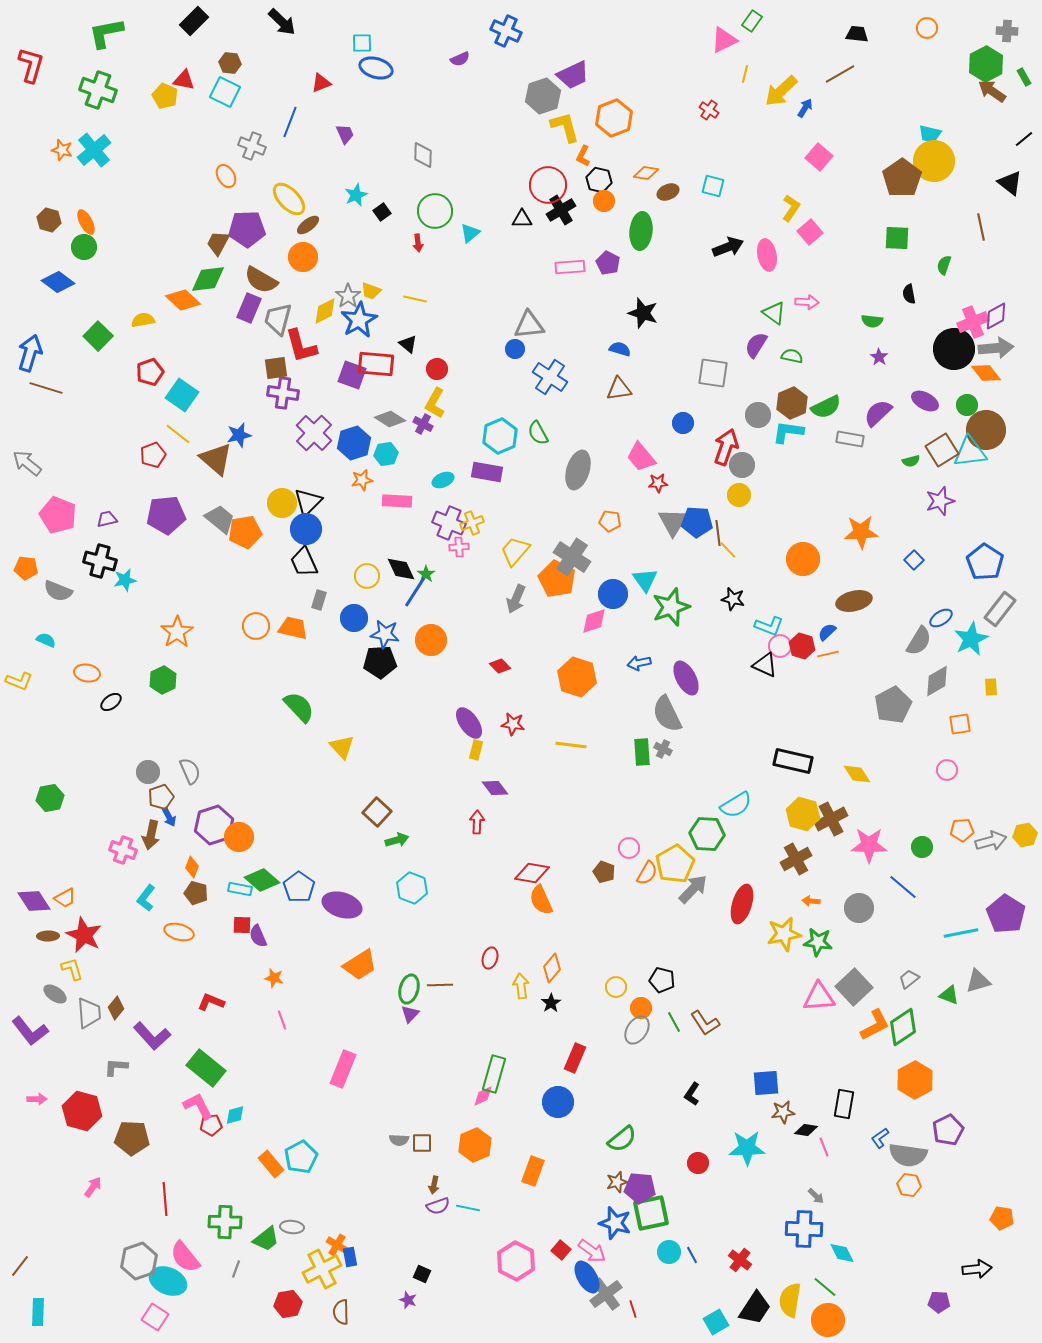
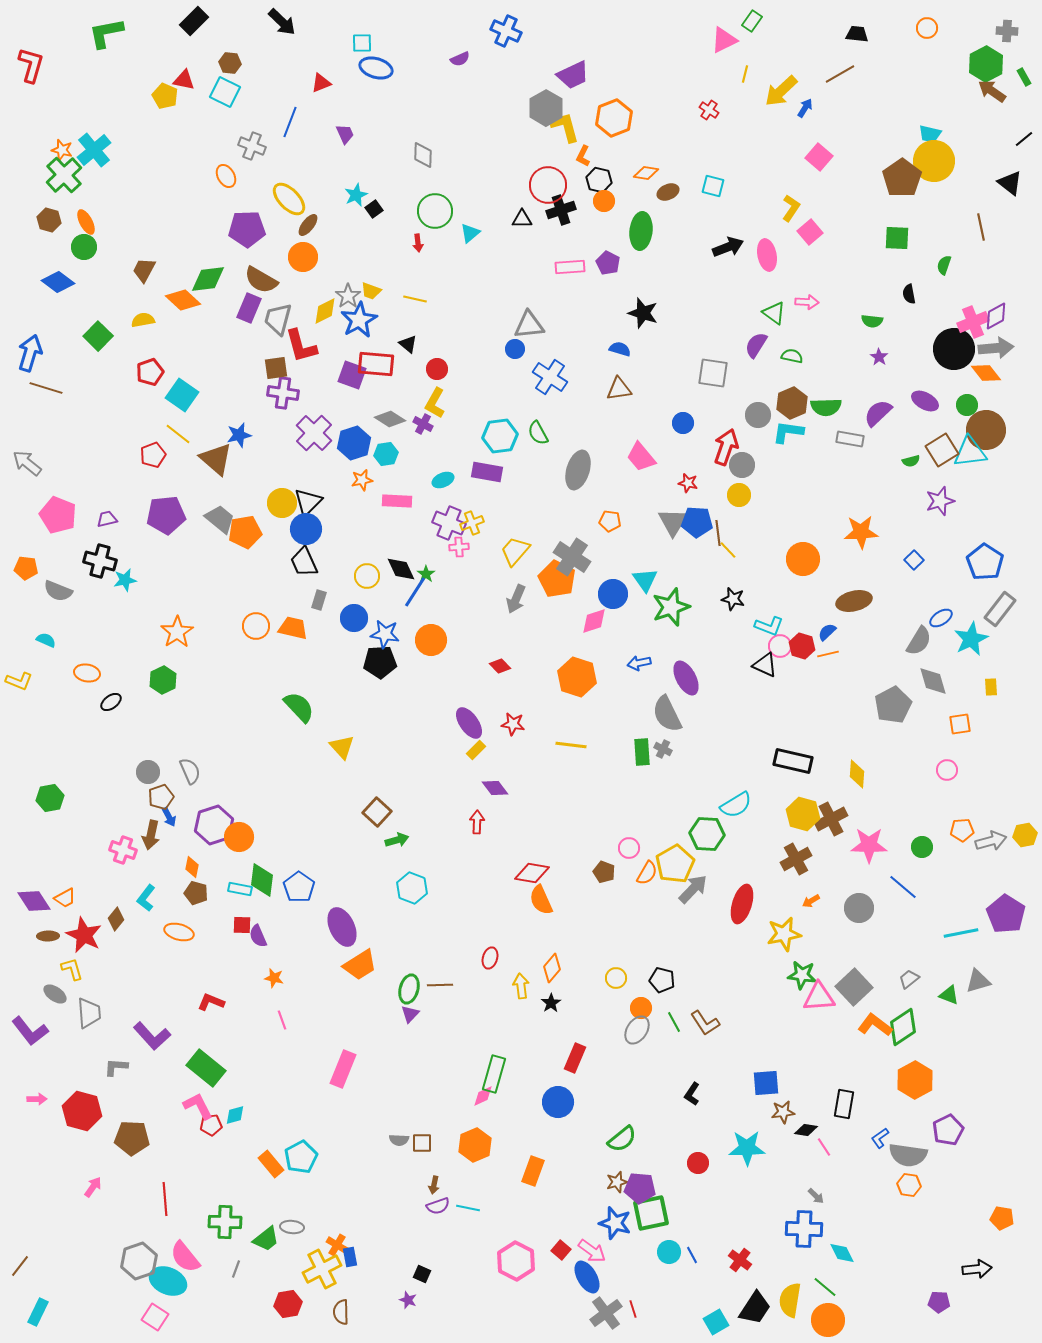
green cross at (98, 90): moved 34 px left, 85 px down; rotated 27 degrees clockwise
gray hexagon at (543, 96): moved 3 px right, 12 px down; rotated 12 degrees counterclockwise
black cross at (561, 210): rotated 12 degrees clockwise
black square at (382, 212): moved 8 px left, 3 px up
brown ellipse at (308, 225): rotated 15 degrees counterclockwise
brown trapezoid at (218, 243): moved 74 px left, 27 px down
green semicircle at (826, 407): rotated 24 degrees clockwise
cyan hexagon at (500, 436): rotated 16 degrees clockwise
red star at (658, 483): moved 30 px right; rotated 18 degrees clockwise
gray diamond at (937, 681): moved 4 px left; rotated 76 degrees counterclockwise
yellow rectangle at (476, 750): rotated 30 degrees clockwise
yellow diamond at (857, 774): rotated 36 degrees clockwise
orange diamond at (192, 867): rotated 10 degrees counterclockwise
green diamond at (262, 880): rotated 56 degrees clockwise
orange arrow at (811, 901): rotated 36 degrees counterclockwise
purple ellipse at (342, 905): moved 22 px down; rotated 48 degrees clockwise
green star at (818, 942): moved 16 px left, 33 px down
yellow circle at (616, 987): moved 9 px up
brown diamond at (116, 1008): moved 89 px up
orange L-shape at (875, 1025): rotated 116 degrees counterclockwise
pink line at (824, 1147): rotated 12 degrees counterclockwise
gray cross at (606, 1294): moved 19 px down
cyan rectangle at (38, 1312): rotated 24 degrees clockwise
